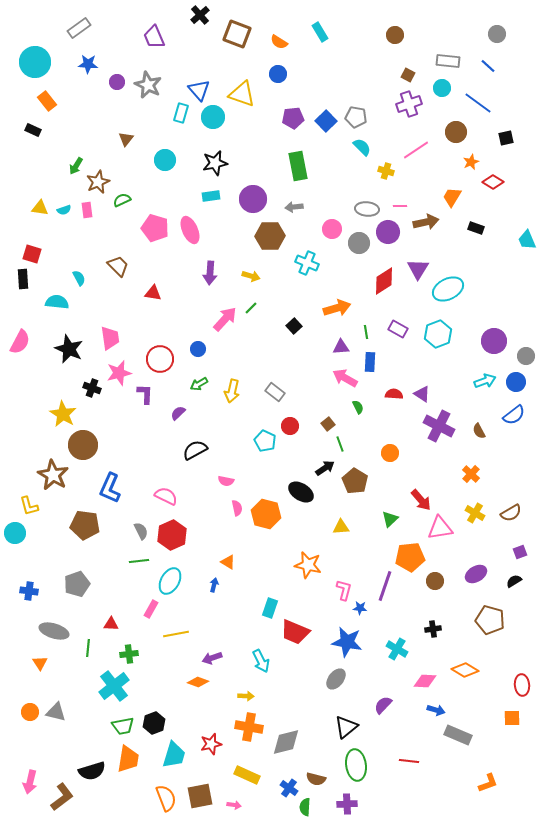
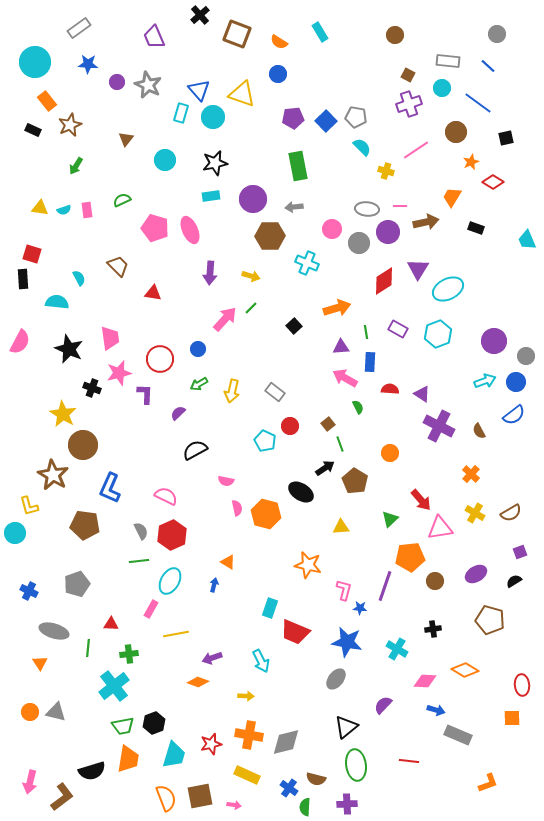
brown star at (98, 182): moved 28 px left, 57 px up
red semicircle at (394, 394): moved 4 px left, 5 px up
blue cross at (29, 591): rotated 18 degrees clockwise
orange cross at (249, 727): moved 8 px down
